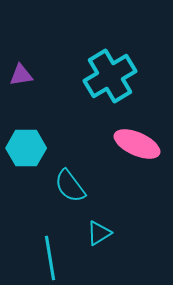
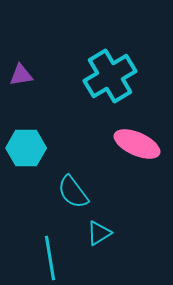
cyan semicircle: moved 3 px right, 6 px down
